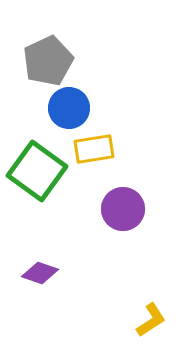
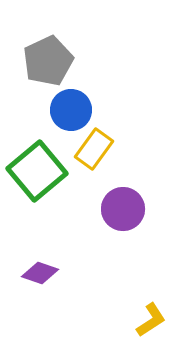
blue circle: moved 2 px right, 2 px down
yellow rectangle: rotated 45 degrees counterclockwise
green square: rotated 14 degrees clockwise
